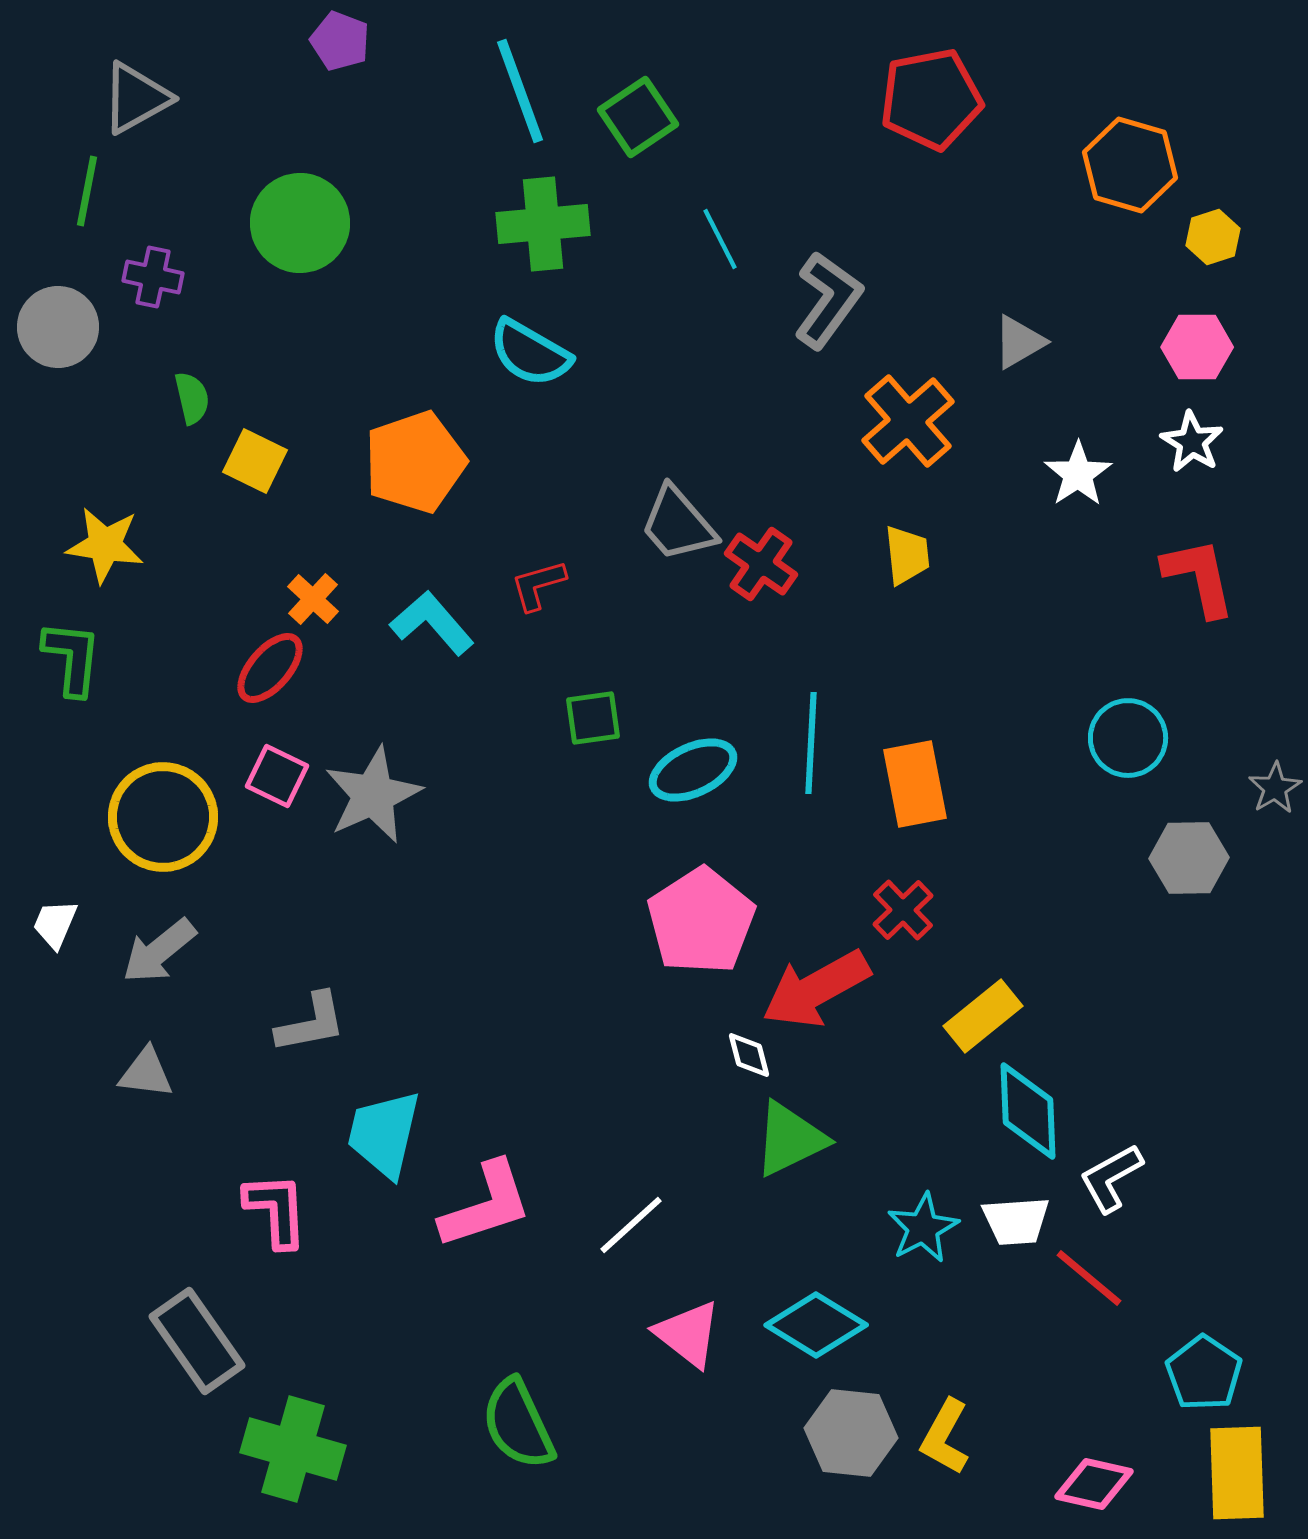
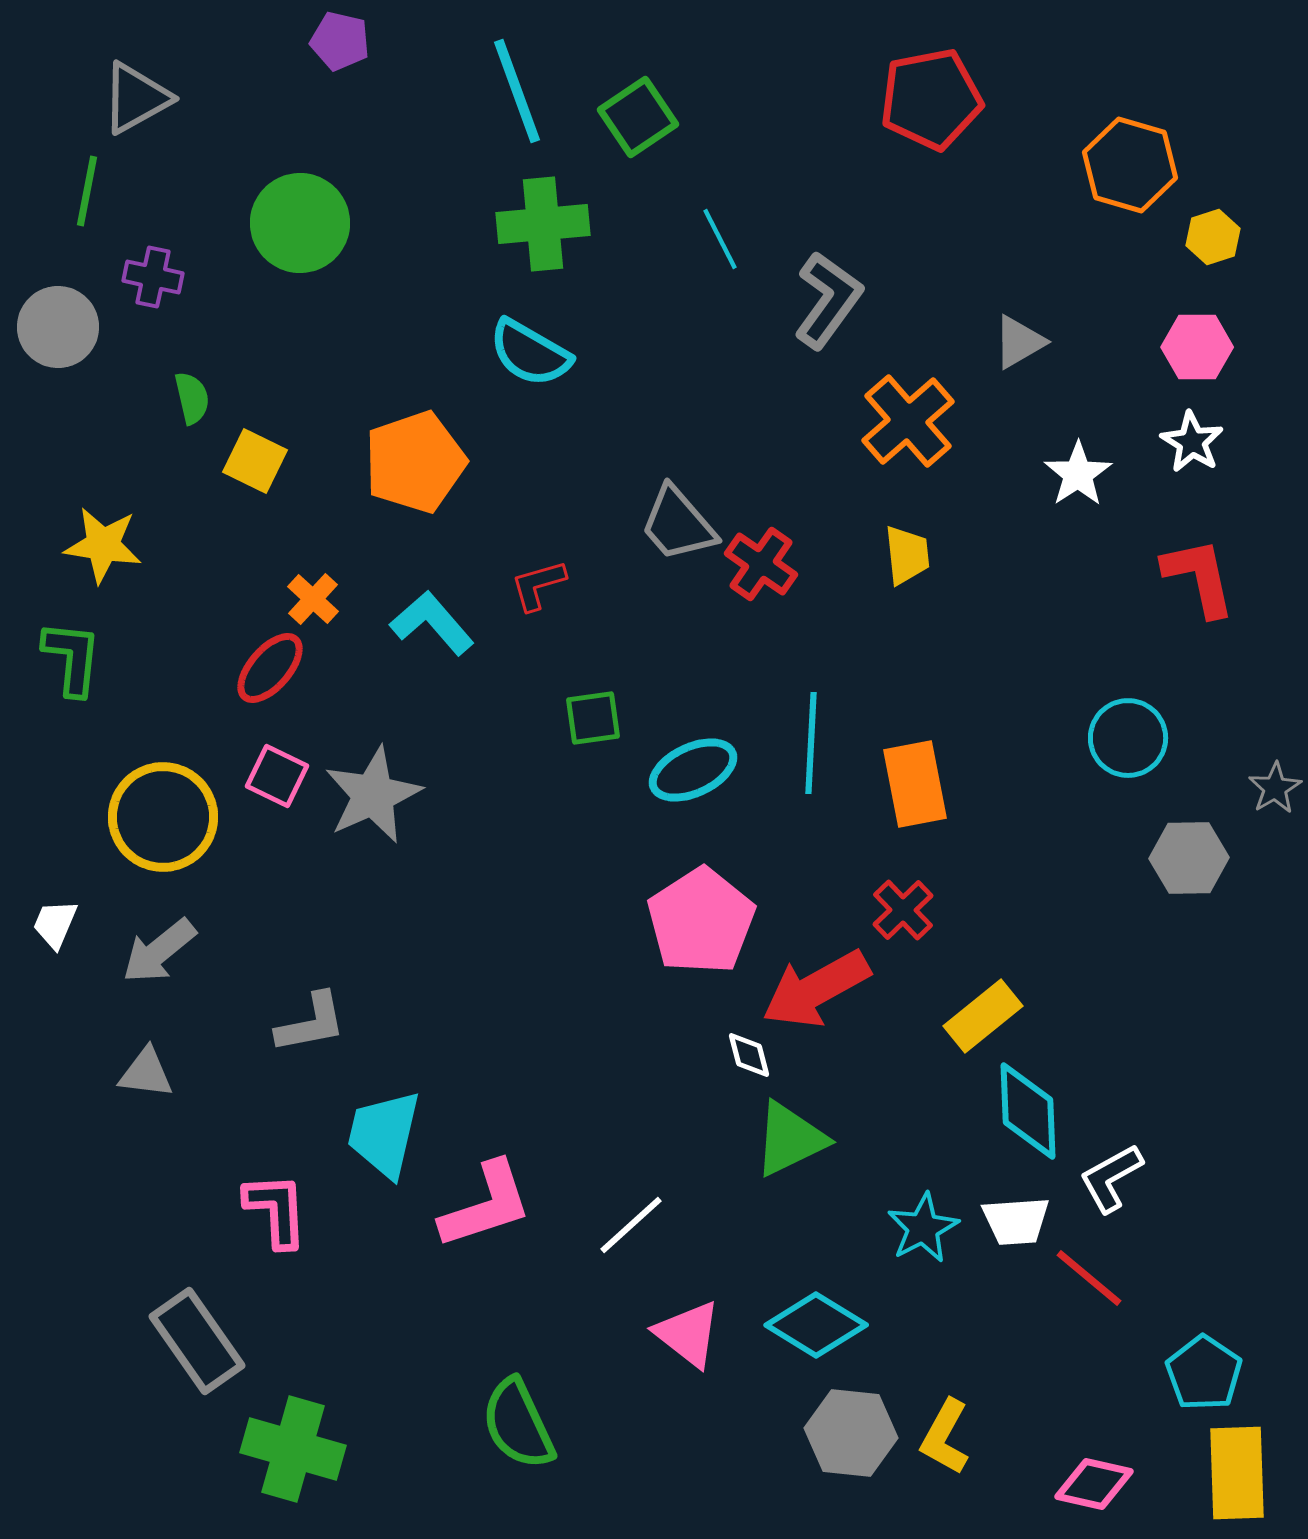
purple pentagon at (340, 41): rotated 8 degrees counterclockwise
cyan line at (520, 91): moved 3 px left
yellow star at (105, 545): moved 2 px left
